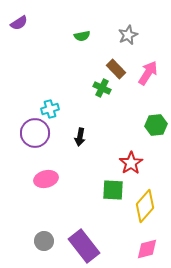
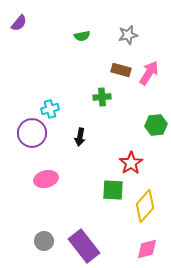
purple semicircle: rotated 18 degrees counterclockwise
gray star: rotated 12 degrees clockwise
brown rectangle: moved 5 px right, 1 px down; rotated 30 degrees counterclockwise
pink arrow: moved 1 px right
green cross: moved 9 px down; rotated 30 degrees counterclockwise
purple circle: moved 3 px left
